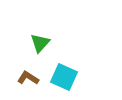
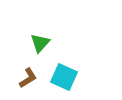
brown L-shape: rotated 115 degrees clockwise
